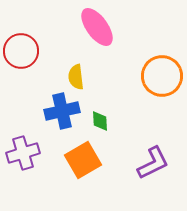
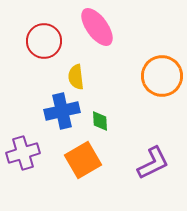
red circle: moved 23 px right, 10 px up
